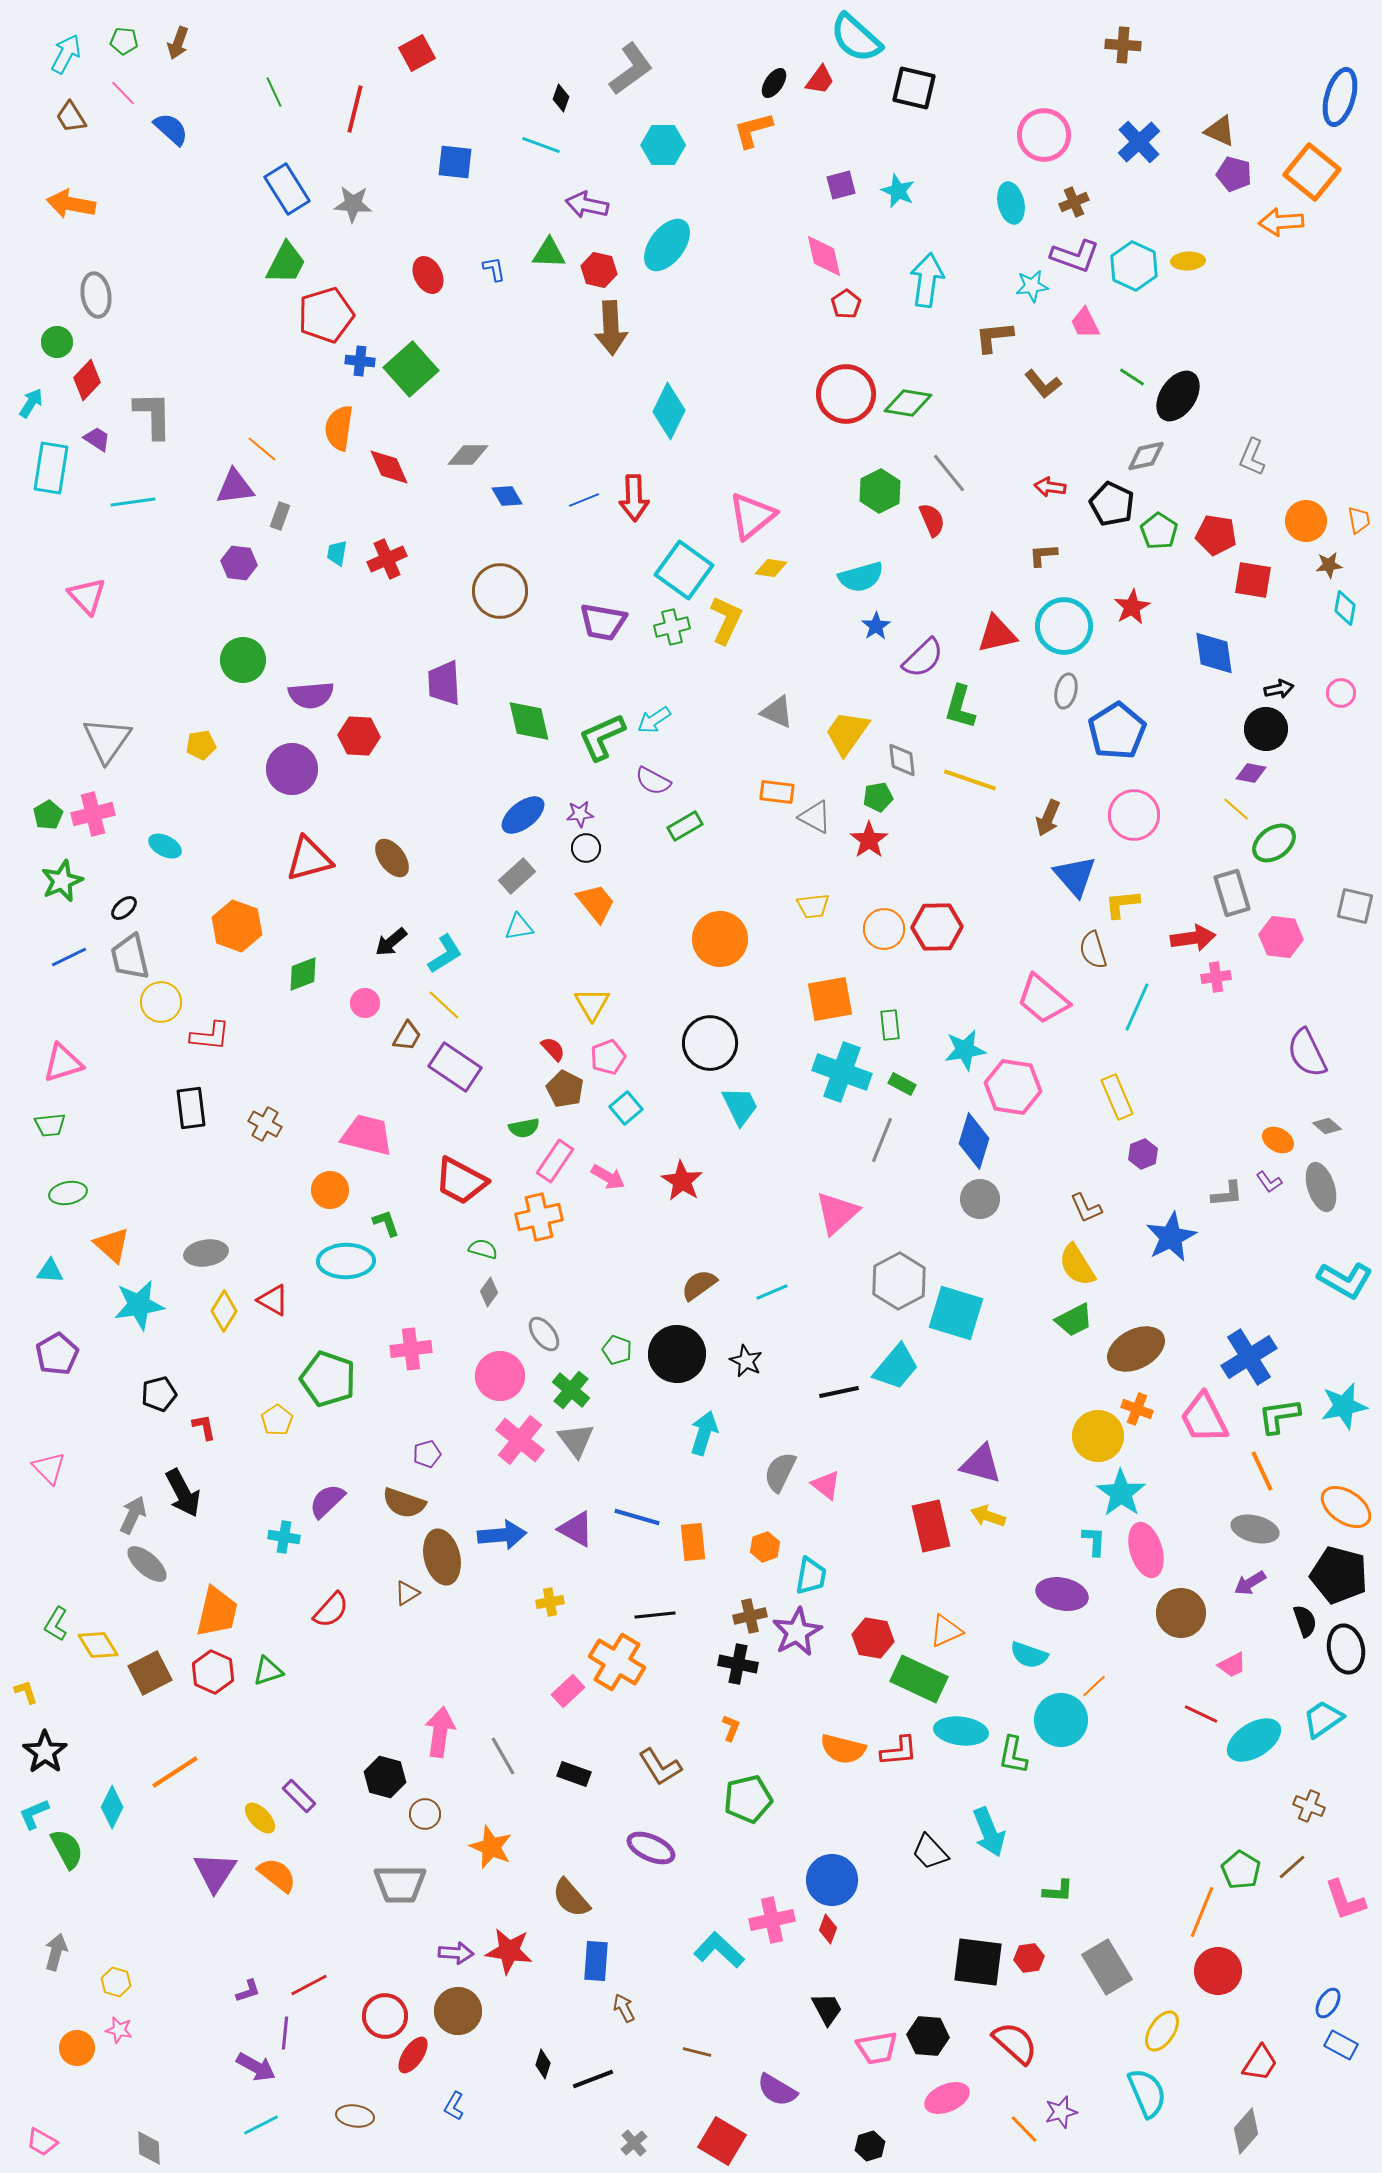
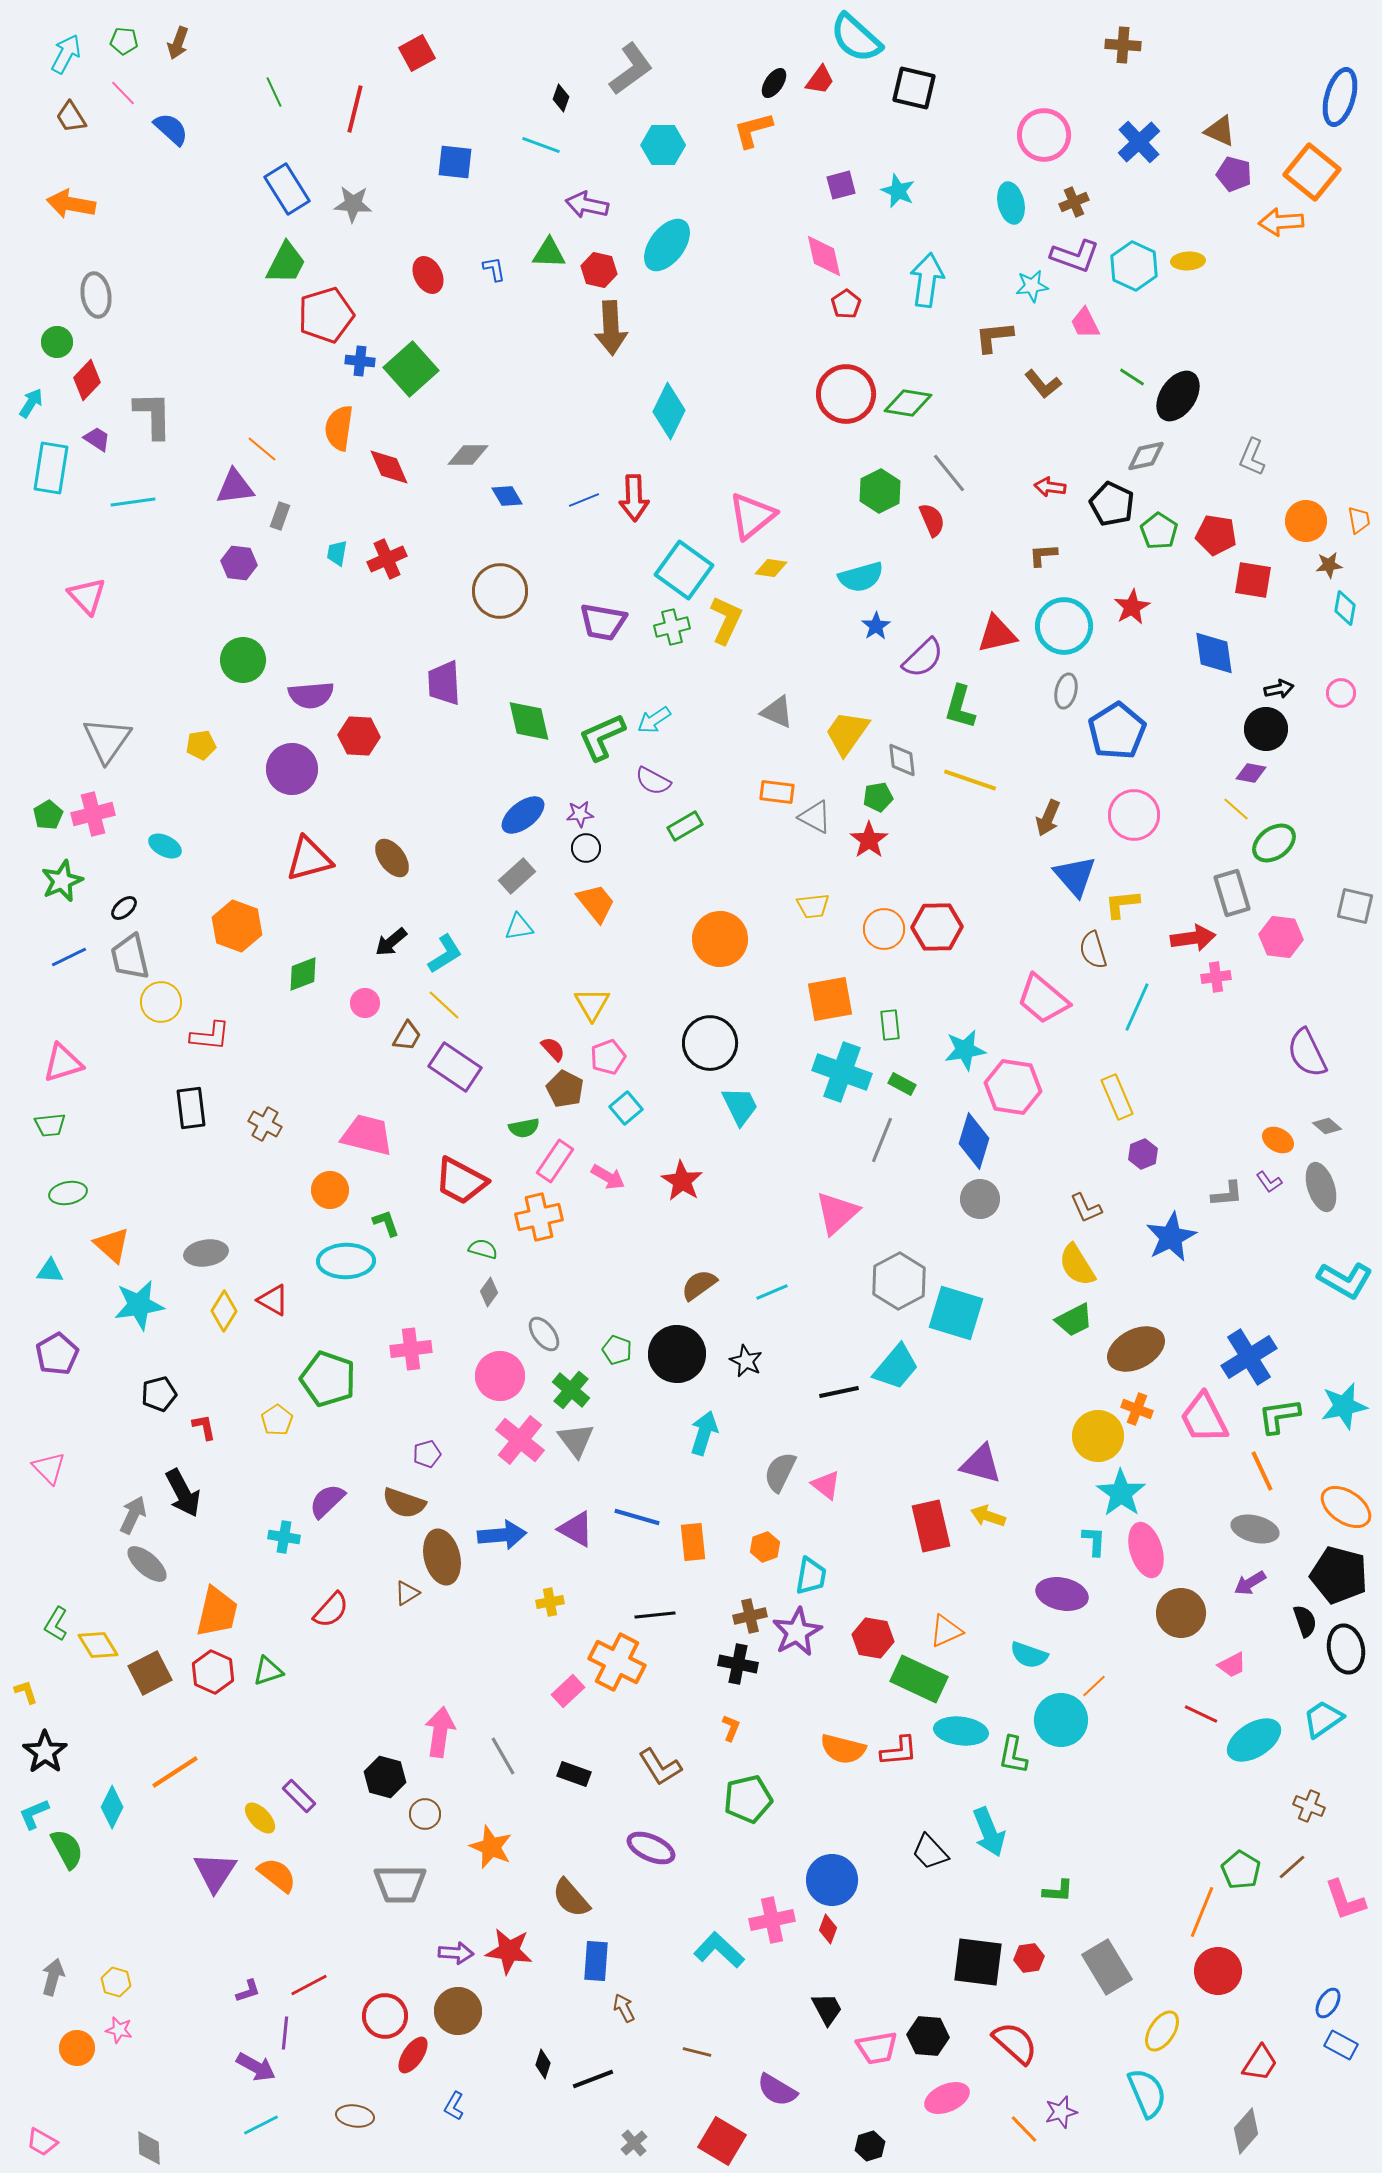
orange cross at (617, 1662): rotated 4 degrees counterclockwise
gray arrow at (56, 1952): moved 3 px left, 25 px down
